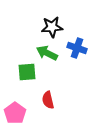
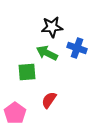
red semicircle: moved 1 px right; rotated 48 degrees clockwise
